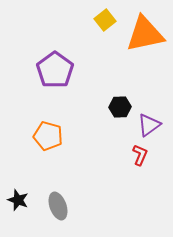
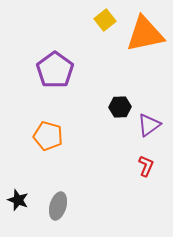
red L-shape: moved 6 px right, 11 px down
gray ellipse: rotated 36 degrees clockwise
